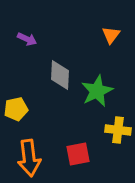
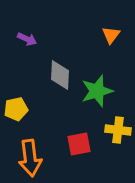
green star: rotated 8 degrees clockwise
red square: moved 1 px right, 10 px up
orange arrow: moved 1 px right
